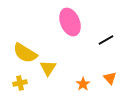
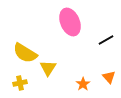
orange triangle: moved 1 px left, 1 px up
